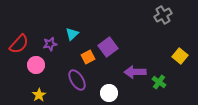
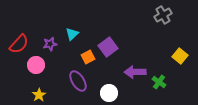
purple ellipse: moved 1 px right, 1 px down
